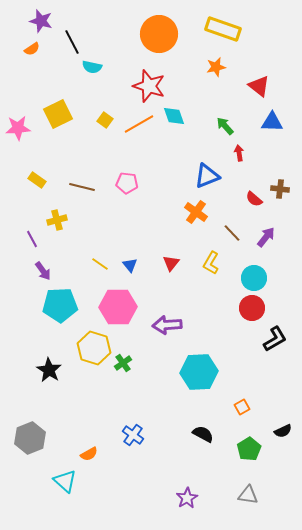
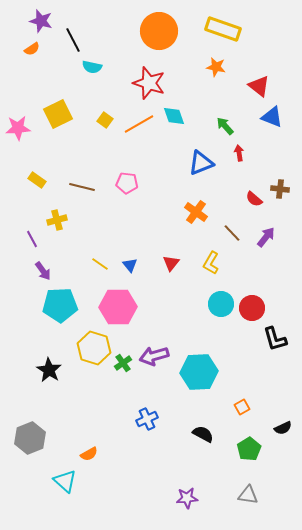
orange circle at (159, 34): moved 3 px up
black line at (72, 42): moved 1 px right, 2 px up
orange star at (216, 67): rotated 24 degrees clockwise
red star at (149, 86): moved 3 px up
blue triangle at (272, 122): moved 5 px up; rotated 20 degrees clockwise
blue triangle at (207, 176): moved 6 px left, 13 px up
cyan circle at (254, 278): moved 33 px left, 26 px down
purple arrow at (167, 325): moved 13 px left, 31 px down; rotated 12 degrees counterclockwise
black L-shape at (275, 339): rotated 104 degrees clockwise
black semicircle at (283, 431): moved 3 px up
blue cross at (133, 435): moved 14 px right, 16 px up; rotated 30 degrees clockwise
purple star at (187, 498): rotated 25 degrees clockwise
